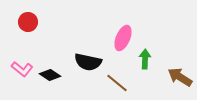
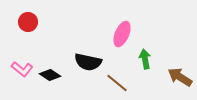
pink ellipse: moved 1 px left, 4 px up
green arrow: rotated 12 degrees counterclockwise
